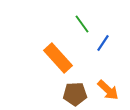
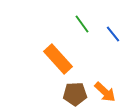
blue line: moved 10 px right, 9 px up; rotated 72 degrees counterclockwise
orange rectangle: moved 1 px down
orange arrow: moved 3 px left, 2 px down
